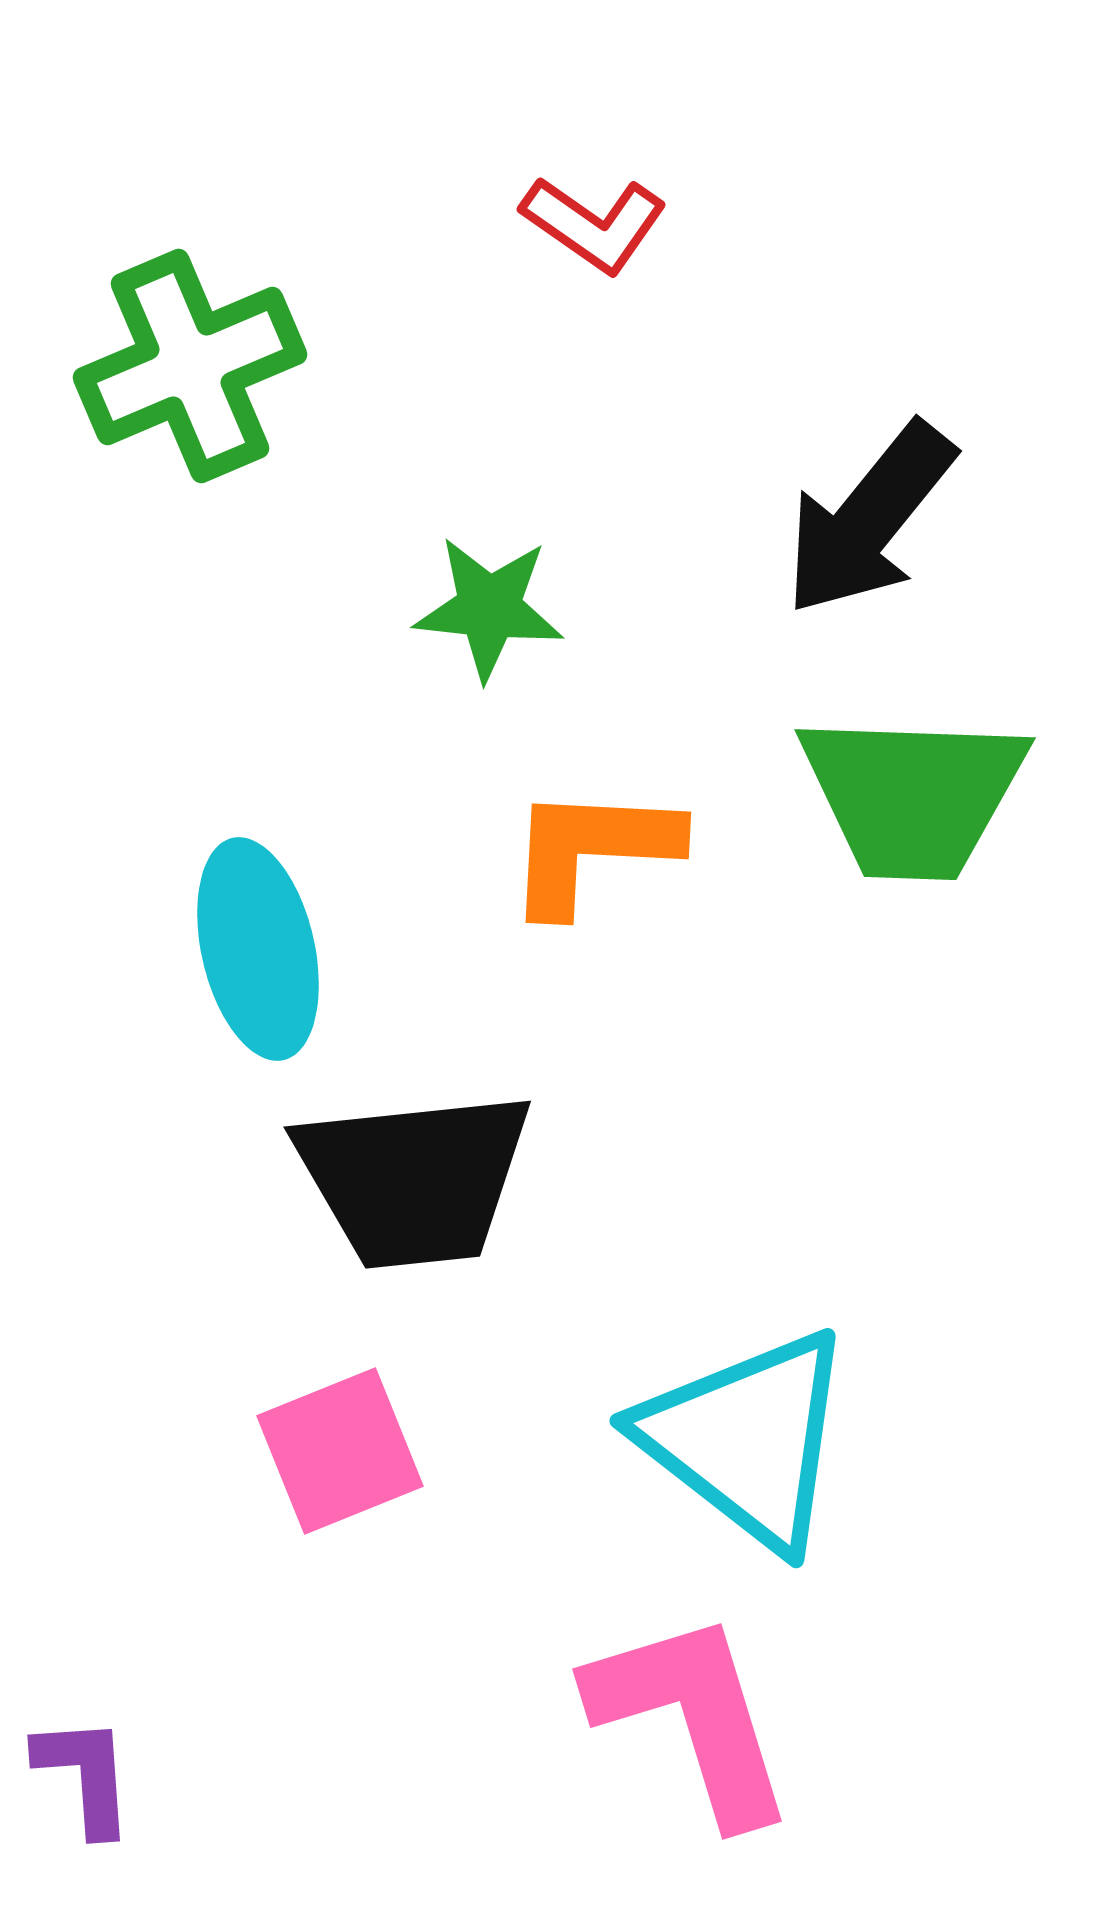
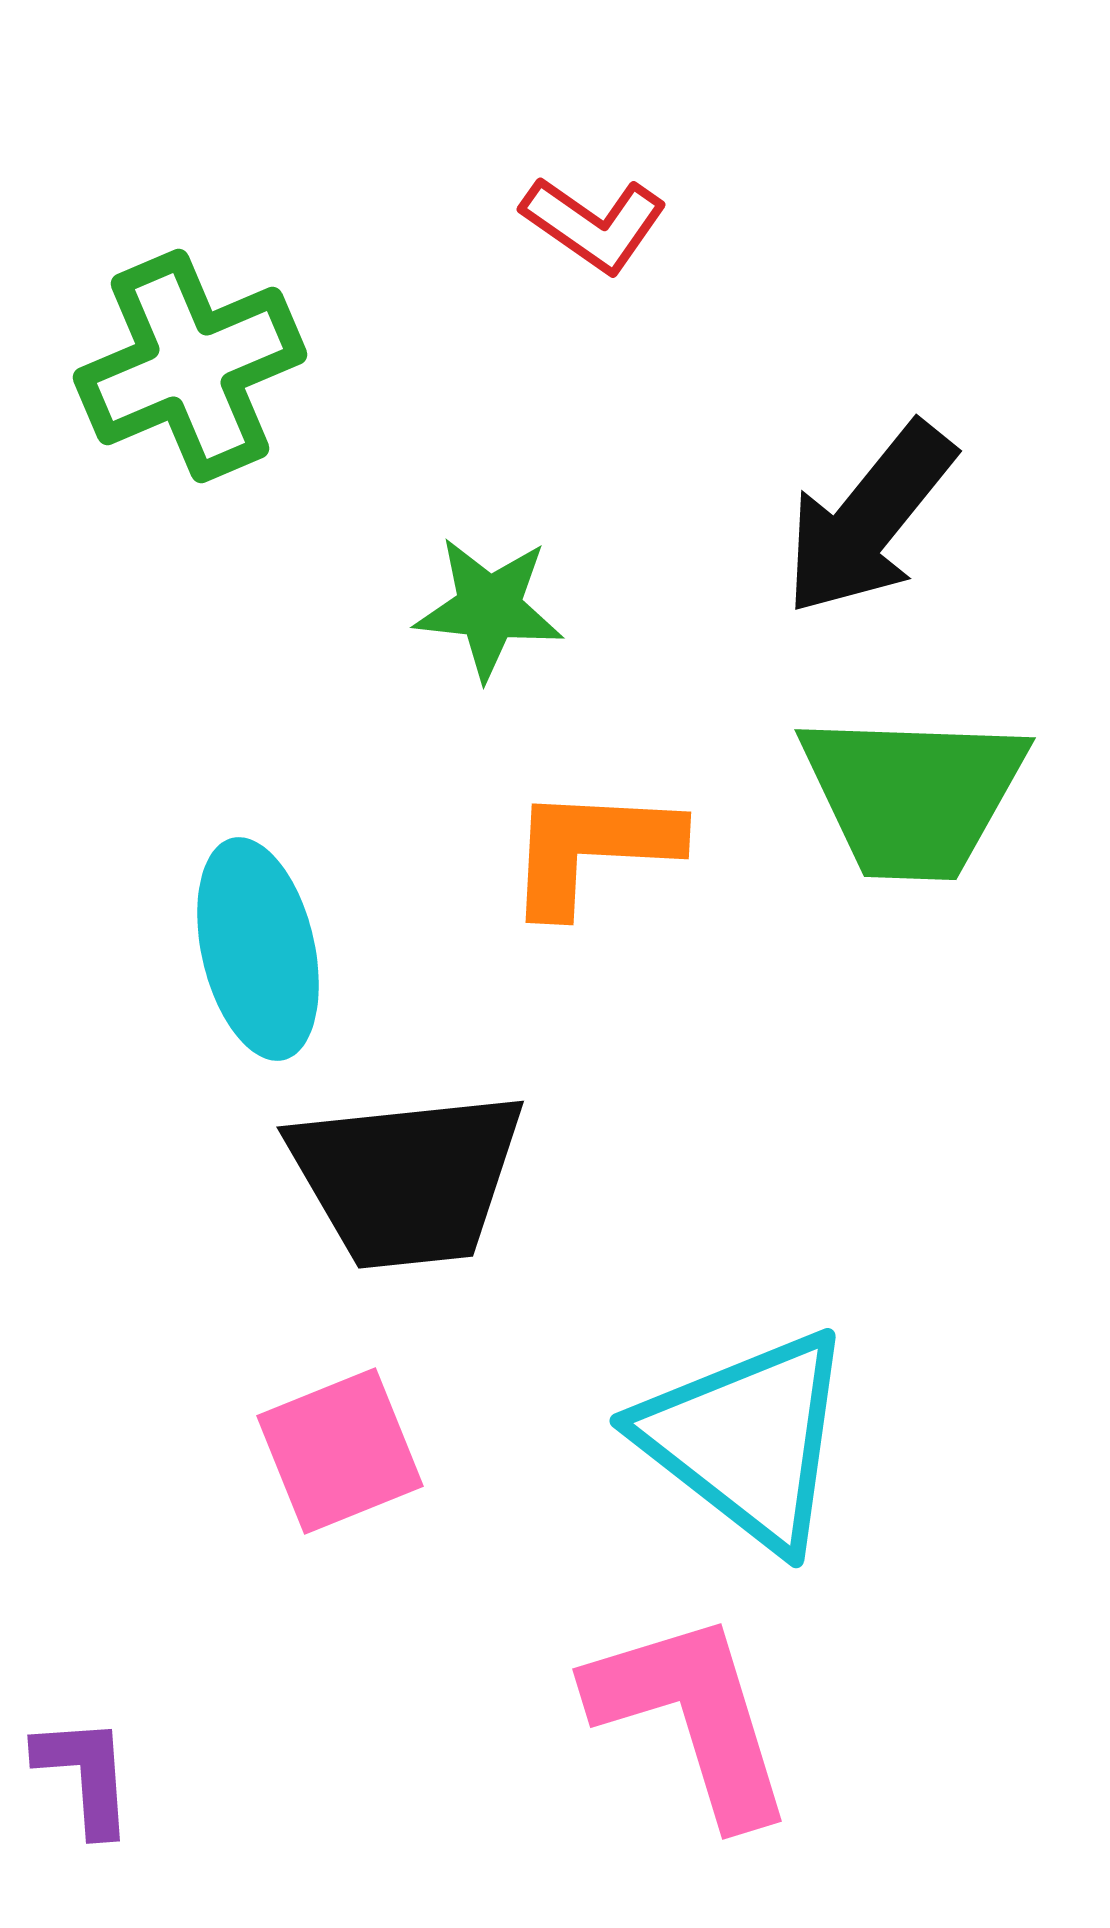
black trapezoid: moved 7 px left
